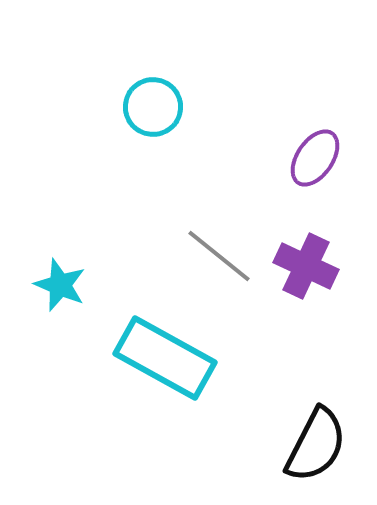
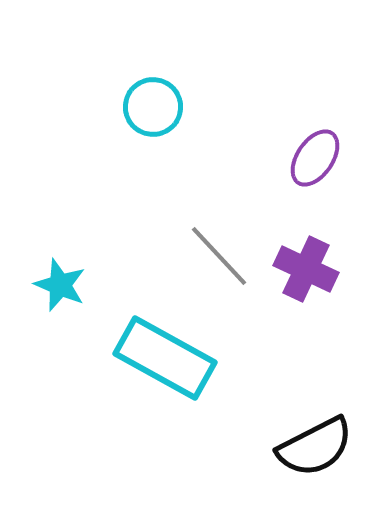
gray line: rotated 8 degrees clockwise
purple cross: moved 3 px down
black semicircle: moved 1 px left, 2 px down; rotated 36 degrees clockwise
